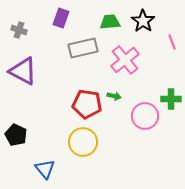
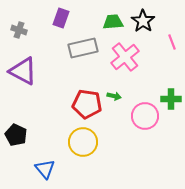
green trapezoid: moved 3 px right
pink cross: moved 3 px up
